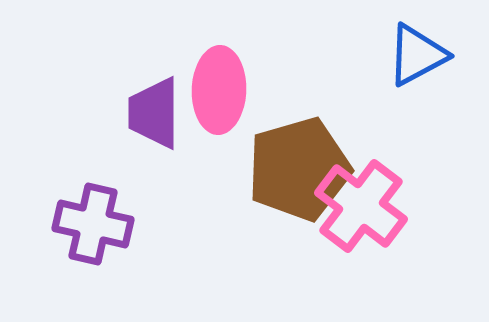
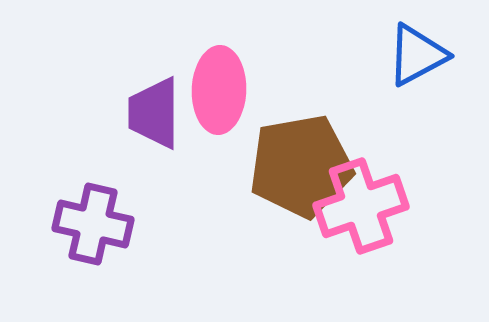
brown pentagon: moved 2 px right, 3 px up; rotated 6 degrees clockwise
pink cross: rotated 34 degrees clockwise
